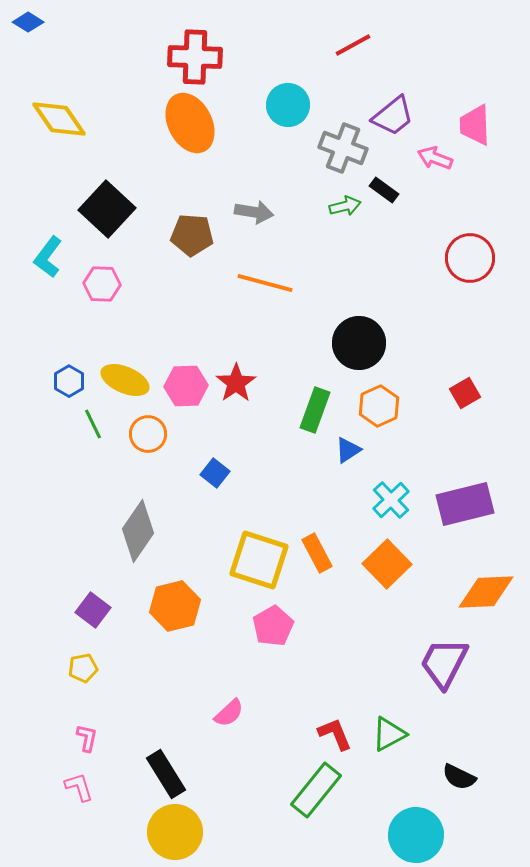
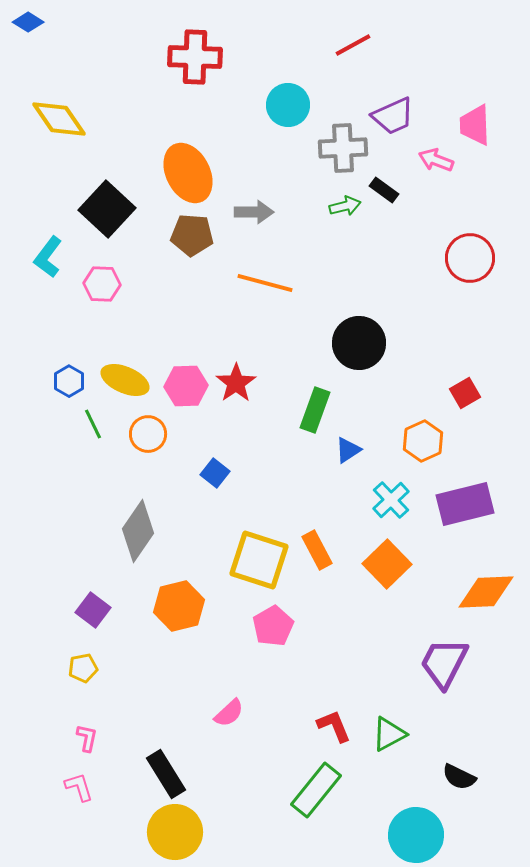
purple trapezoid at (393, 116): rotated 15 degrees clockwise
orange ellipse at (190, 123): moved 2 px left, 50 px down
gray cross at (343, 148): rotated 24 degrees counterclockwise
pink arrow at (435, 158): moved 1 px right, 2 px down
gray arrow at (254, 212): rotated 9 degrees counterclockwise
orange hexagon at (379, 406): moved 44 px right, 35 px down
orange rectangle at (317, 553): moved 3 px up
orange hexagon at (175, 606): moved 4 px right
red L-shape at (335, 734): moved 1 px left, 8 px up
